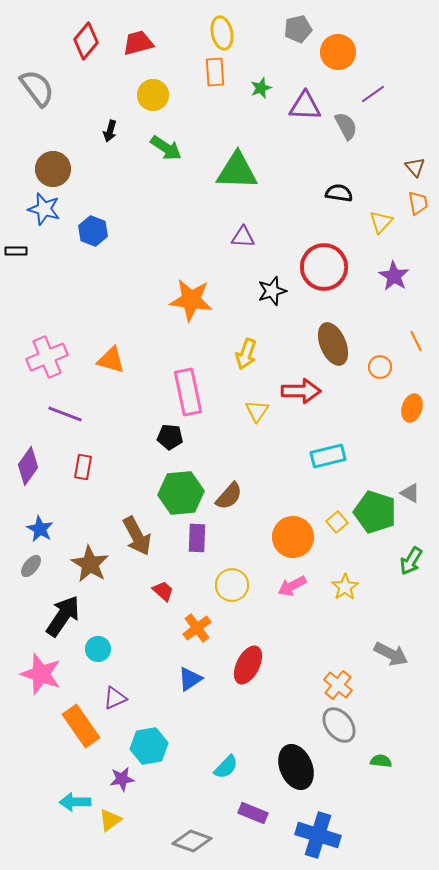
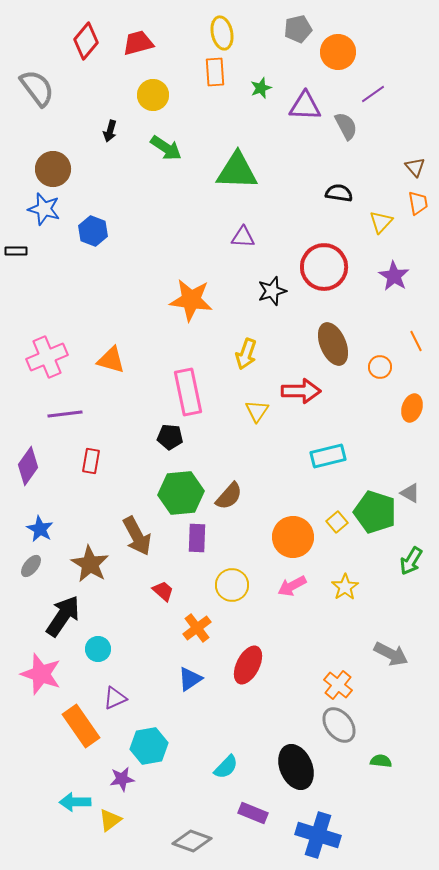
purple line at (65, 414): rotated 28 degrees counterclockwise
red rectangle at (83, 467): moved 8 px right, 6 px up
